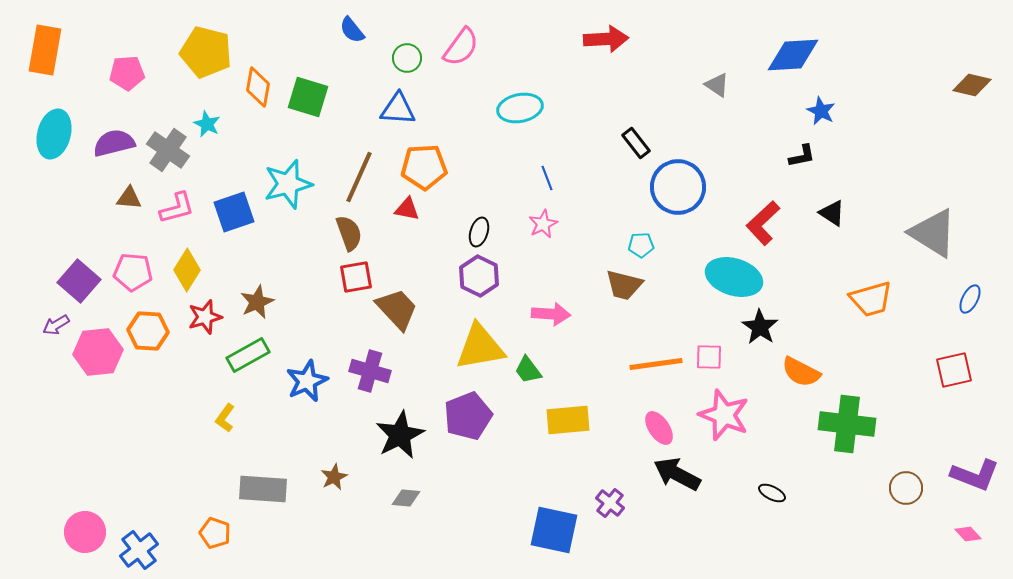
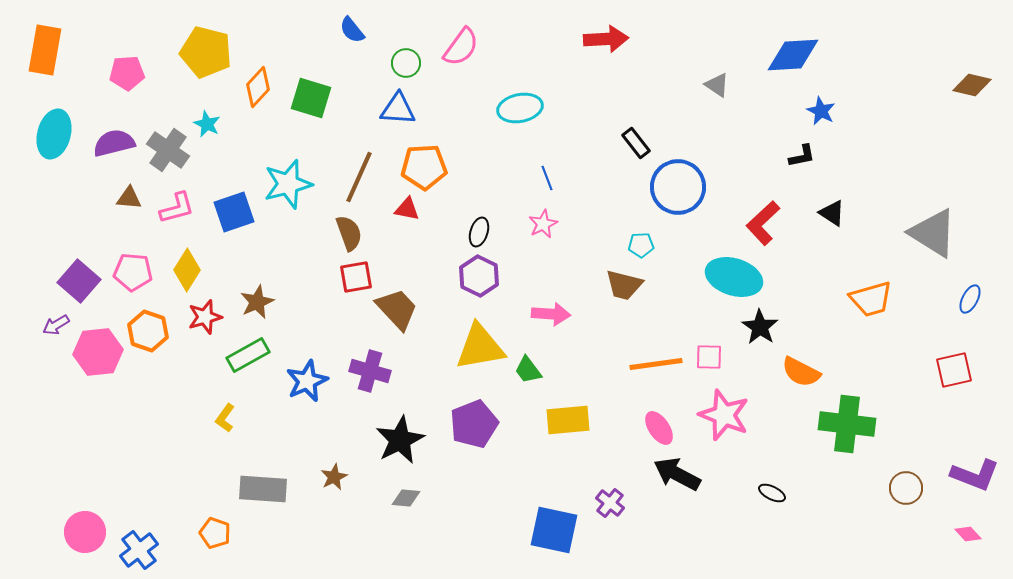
green circle at (407, 58): moved 1 px left, 5 px down
orange diamond at (258, 87): rotated 33 degrees clockwise
green square at (308, 97): moved 3 px right, 1 px down
orange hexagon at (148, 331): rotated 15 degrees clockwise
purple pentagon at (468, 416): moved 6 px right, 8 px down
black star at (400, 435): moved 5 px down
